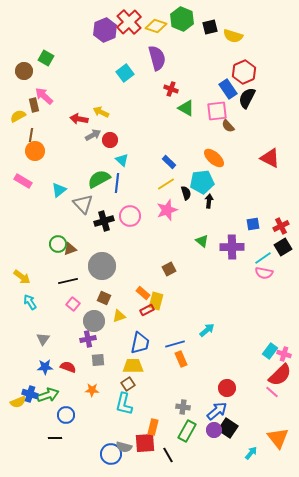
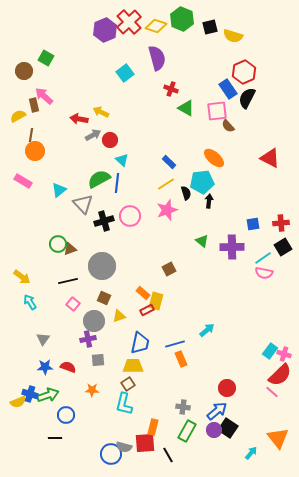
red cross at (281, 226): moved 3 px up; rotated 21 degrees clockwise
